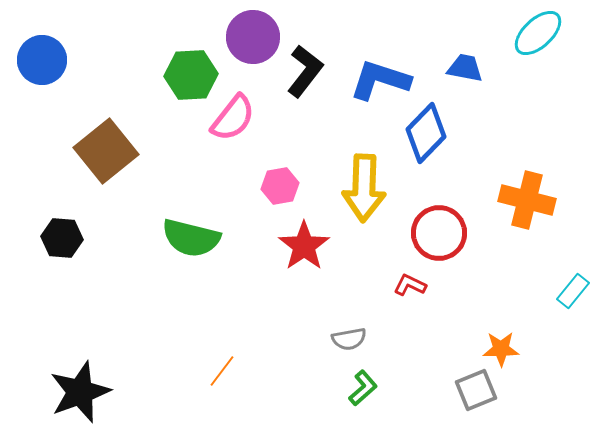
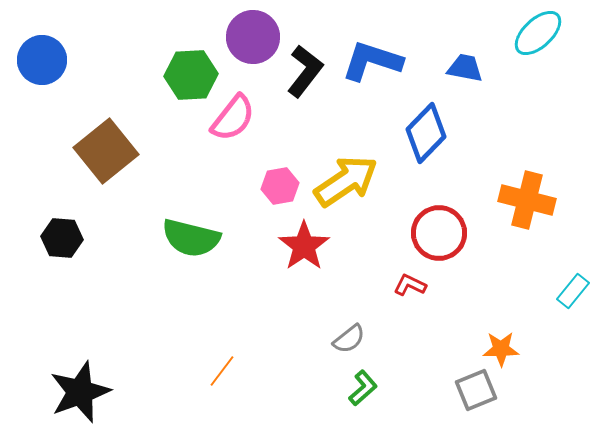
blue L-shape: moved 8 px left, 19 px up
yellow arrow: moved 18 px left, 7 px up; rotated 126 degrees counterclockwise
gray semicircle: rotated 28 degrees counterclockwise
